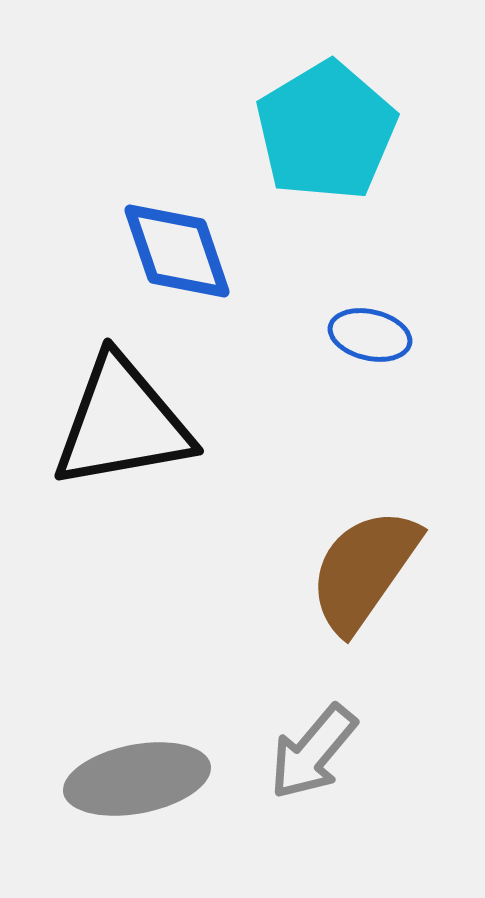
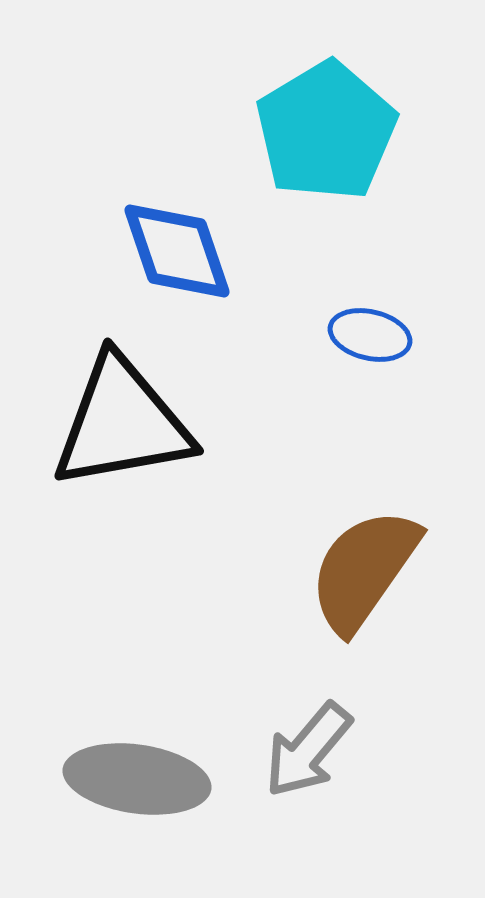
gray arrow: moved 5 px left, 2 px up
gray ellipse: rotated 19 degrees clockwise
